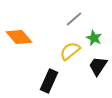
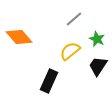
green star: moved 3 px right, 1 px down
